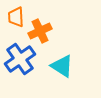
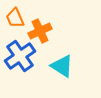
orange trapezoid: moved 1 px left, 1 px down; rotated 20 degrees counterclockwise
blue cross: moved 3 px up
